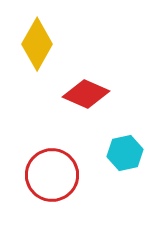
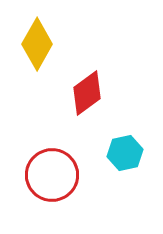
red diamond: moved 1 px right, 1 px up; rotated 60 degrees counterclockwise
